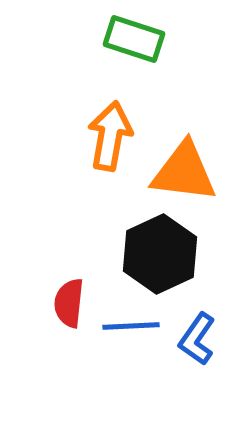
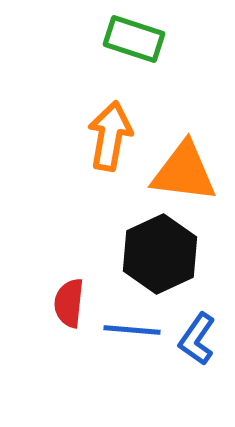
blue line: moved 1 px right, 4 px down; rotated 8 degrees clockwise
